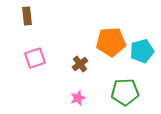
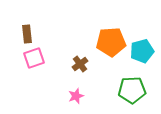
brown rectangle: moved 18 px down
pink square: moved 1 px left
green pentagon: moved 7 px right, 2 px up
pink star: moved 2 px left, 2 px up
